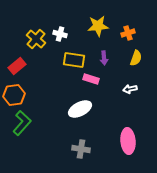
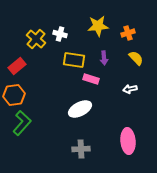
yellow semicircle: rotated 63 degrees counterclockwise
gray cross: rotated 12 degrees counterclockwise
